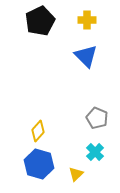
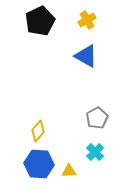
yellow cross: rotated 30 degrees counterclockwise
blue triangle: rotated 15 degrees counterclockwise
gray pentagon: rotated 20 degrees clockwise
blue hexagon: rotated 12 degrees counterclockwise
yellow triangle: moved 7 px left, 3 px up; rotated 42 degrees clockwise
